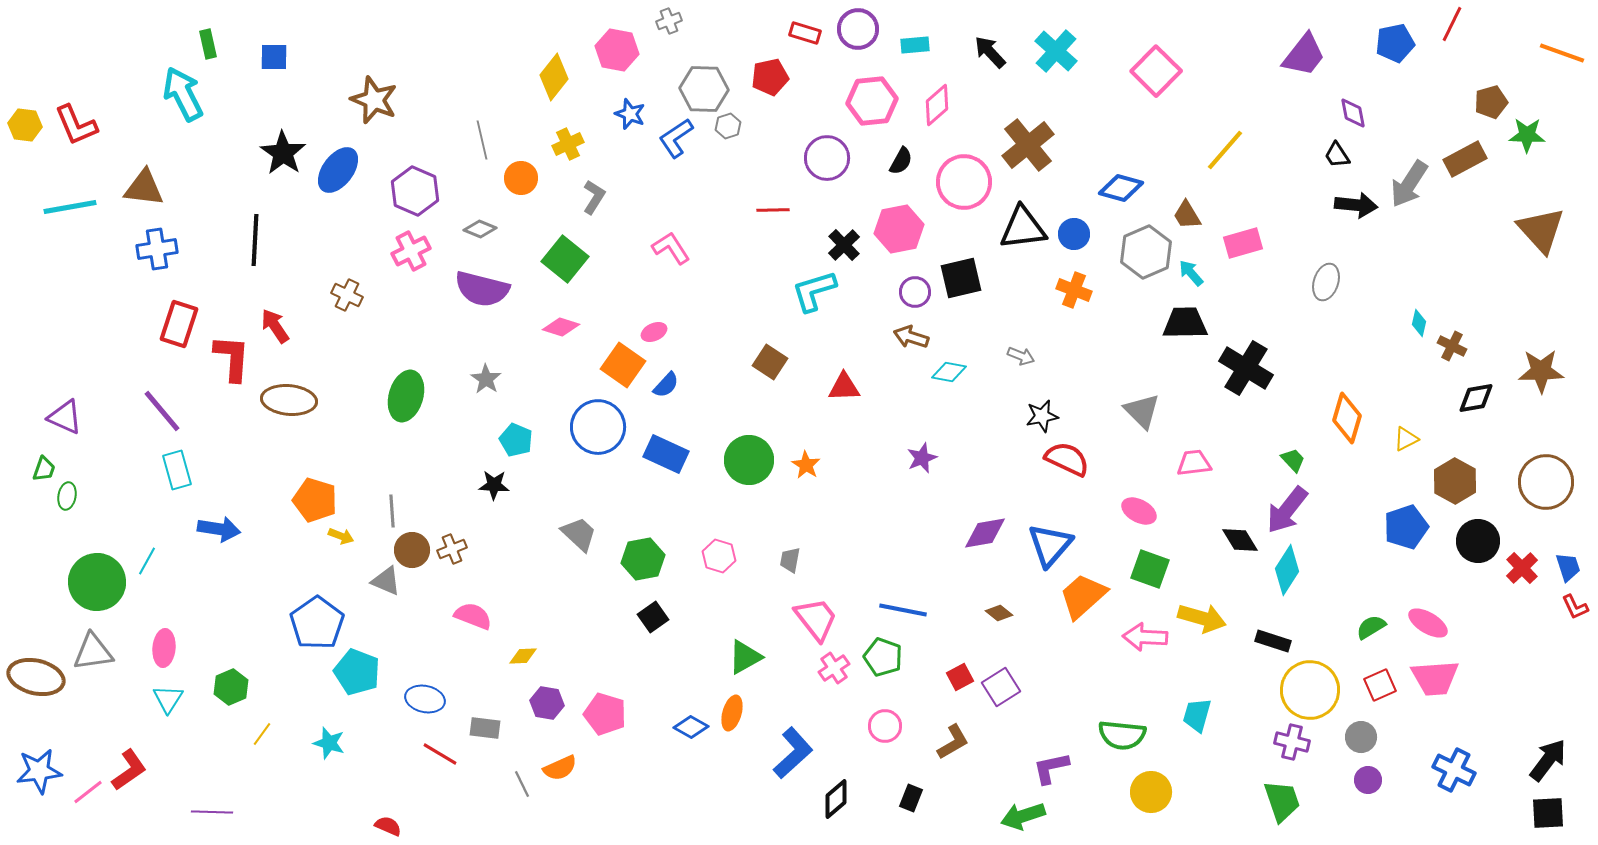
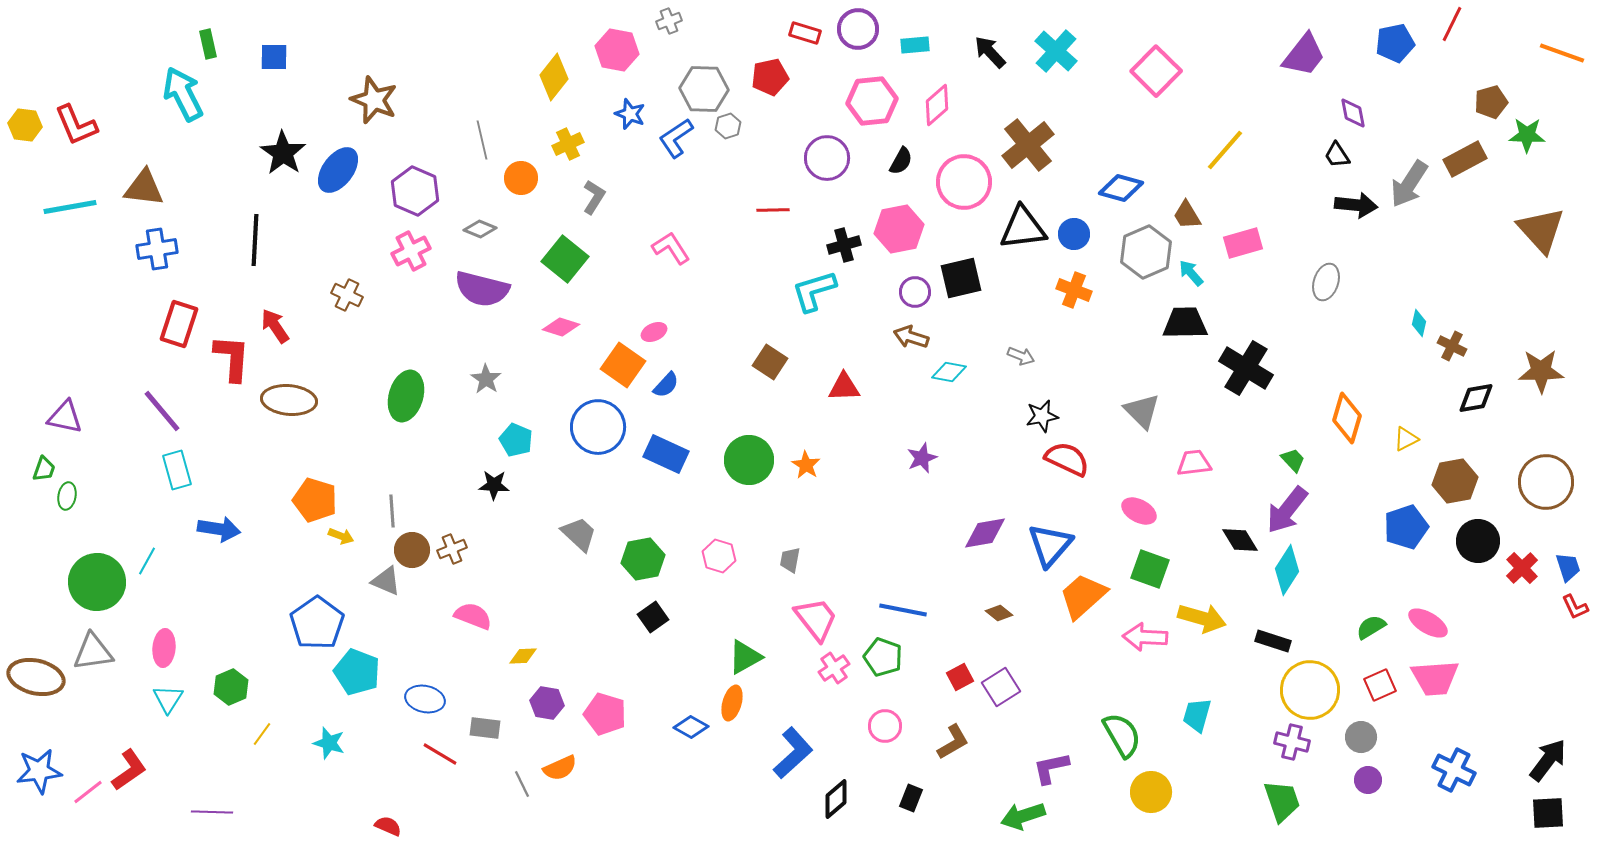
black cross at (844, 245): rotated 28 degrees clockwise
purple triangle at (65, 417): rotated 12 degrees counterclockwise
brown hexagon at (1455, 481): rotated 21 degrees clockwise
orange ellipse at (732, 713): moved 10 px up
green semicircle at (1122, 735): rotated 126 degrees counterclockwise
